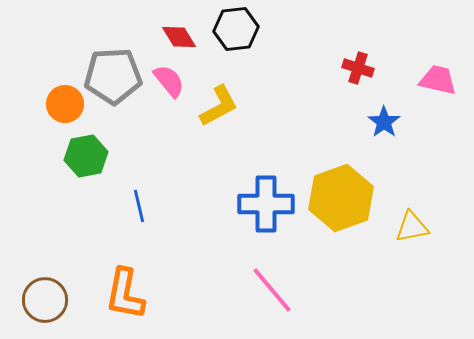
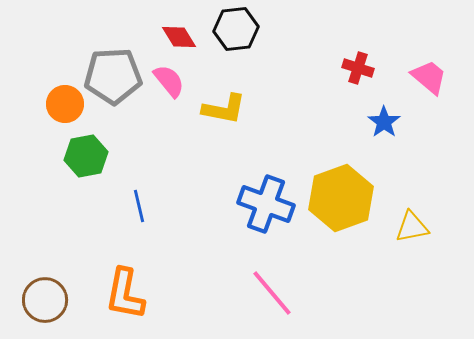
pink trapezoid: moved 9 px left, 3 px up; rotated 27 degrees clockwise
yellow L-shape: moved 5 px right, 3 px down; rotated 39 degrees clockwise
blue cross: rotated 20 degrees clockwise
pink line: moved 3 px down
